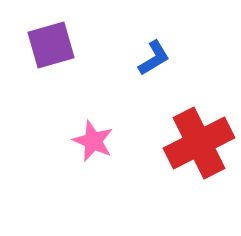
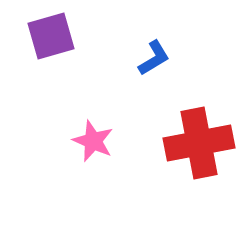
purple square: moved 9 px up
red cross: rotated 16 degrees clockwise
